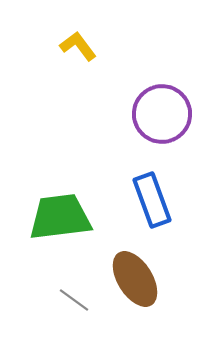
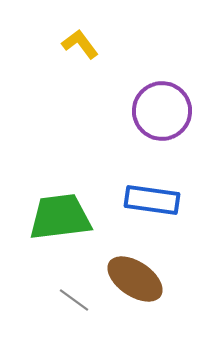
yellow L-shape: moved 2 px right, 2 px up
purple circle: moved 3 px up
blue rectangle: rotated 62 degrees counterclockwise
brown ellipse: rotated 24 degrees counterclockwise
